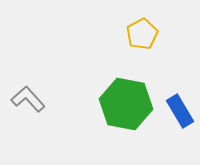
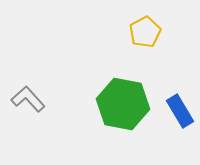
yellow pentagon: moved 3 px right, 2 px up
green hexagon: moved 3 px left
